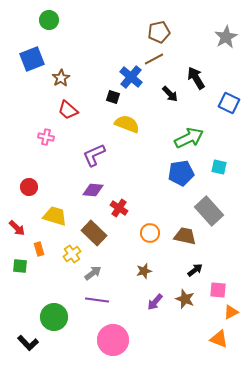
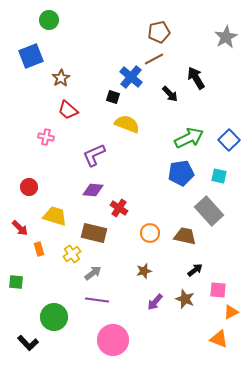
blue square at (32, 59): moved 1 px left, 3 px up
blue square at (229, 103): moved 37 px down; rotated 20 degrees clockwise
cyan square at (219, 167): moved 9 px down
red arrow at (17, 228): moved 3 px right
brown rectangle at (94, 233): rotated 30 degrees counterclockwise
green square at (20, 266): moved 4 px left, 16 px down
